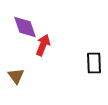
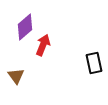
purple diamond: rotated 68 degrees clockwise
black rectangle: rotated 10 degrees counterclockwise
